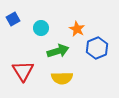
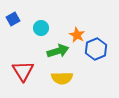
orange star: moved 6 px down
blue hexagon: moved 1 px left, 1 px down
